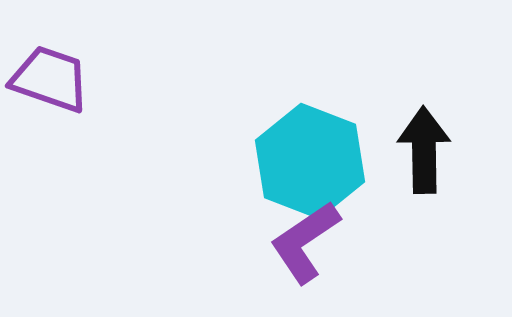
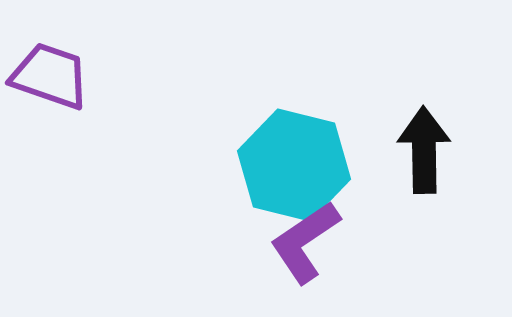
purple trapezoid: moved 3 px up
cyan hexagon: moved 16 px left, 4 px down; rotated 7 degrees counterclockwise
